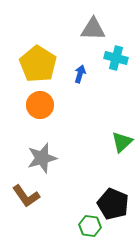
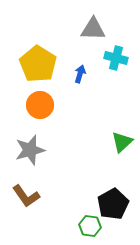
gray star: moved 12 px left, 8 px up
black pentagon: rotated 20 degrees clockwise
